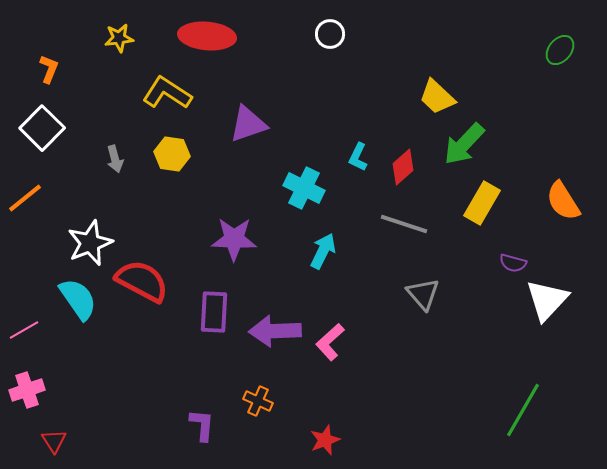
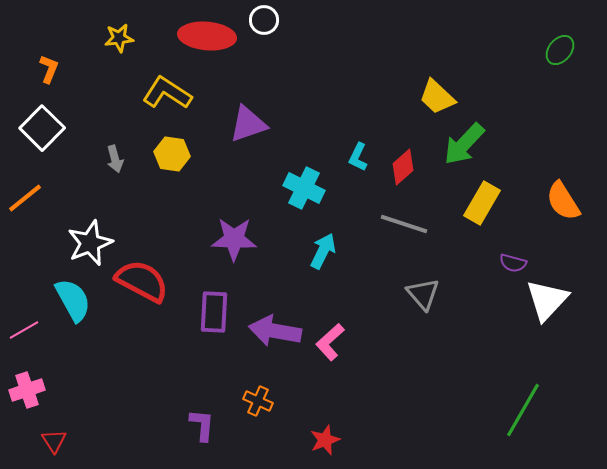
white circle: moved 66 px left, 14 px up
cyan semicircle: moved 5 px left, 1 px down; rotated 6 degrees clockwise
purple arrow: rotated 12 degrees clockwise
